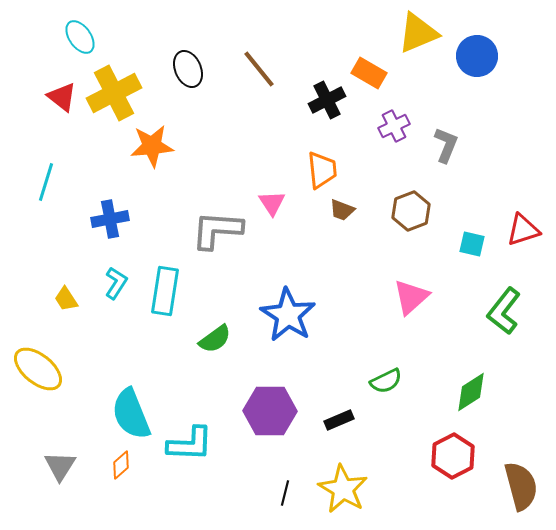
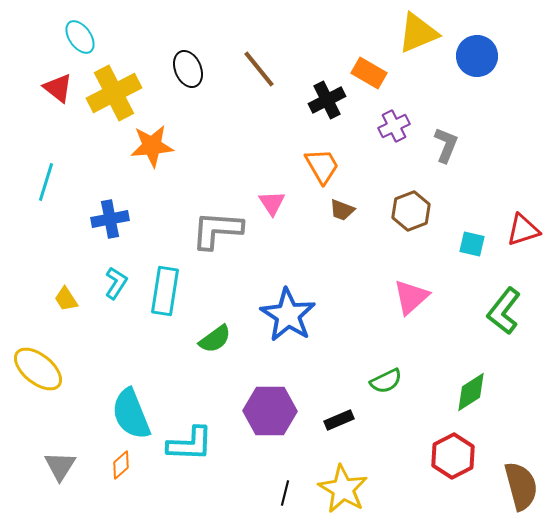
red triangle at (62, 97): moved 4 px left, 9 px up
orange trapezoid at (322, 170): moved 4 px up; rotated 24 degrees counterclockwise
